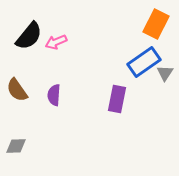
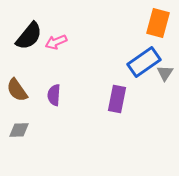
orange rectangle: moved 2 px right, 1 px up; rotated 12 degrees counterclockwise
gray diamond: moved 3 px right, 16 px up
